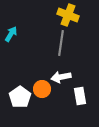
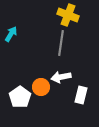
orange circle: moved 1 px left, 2 px up
white rectangle: moved 1 px right, 1 px up; rotated 24 degrees clockwise
